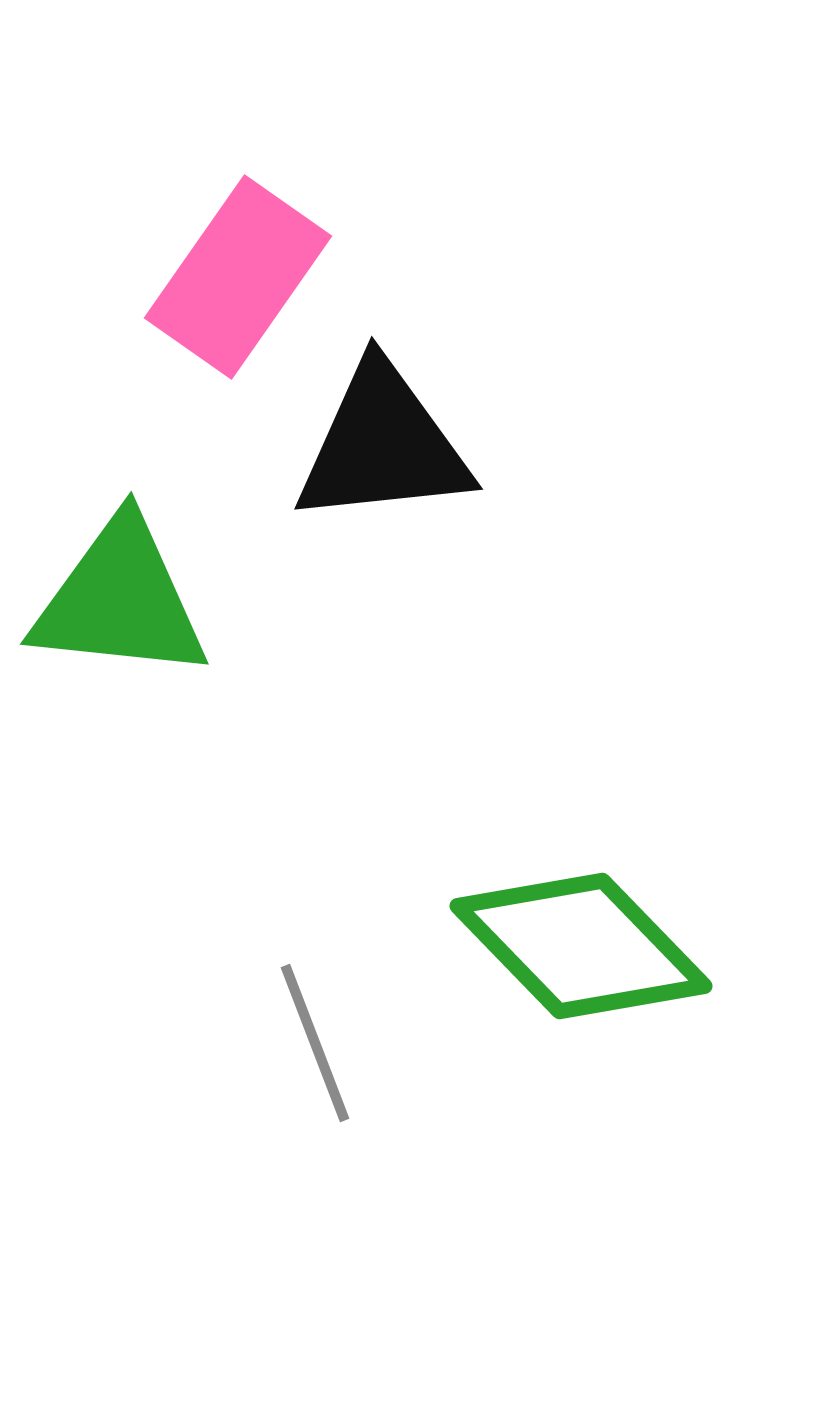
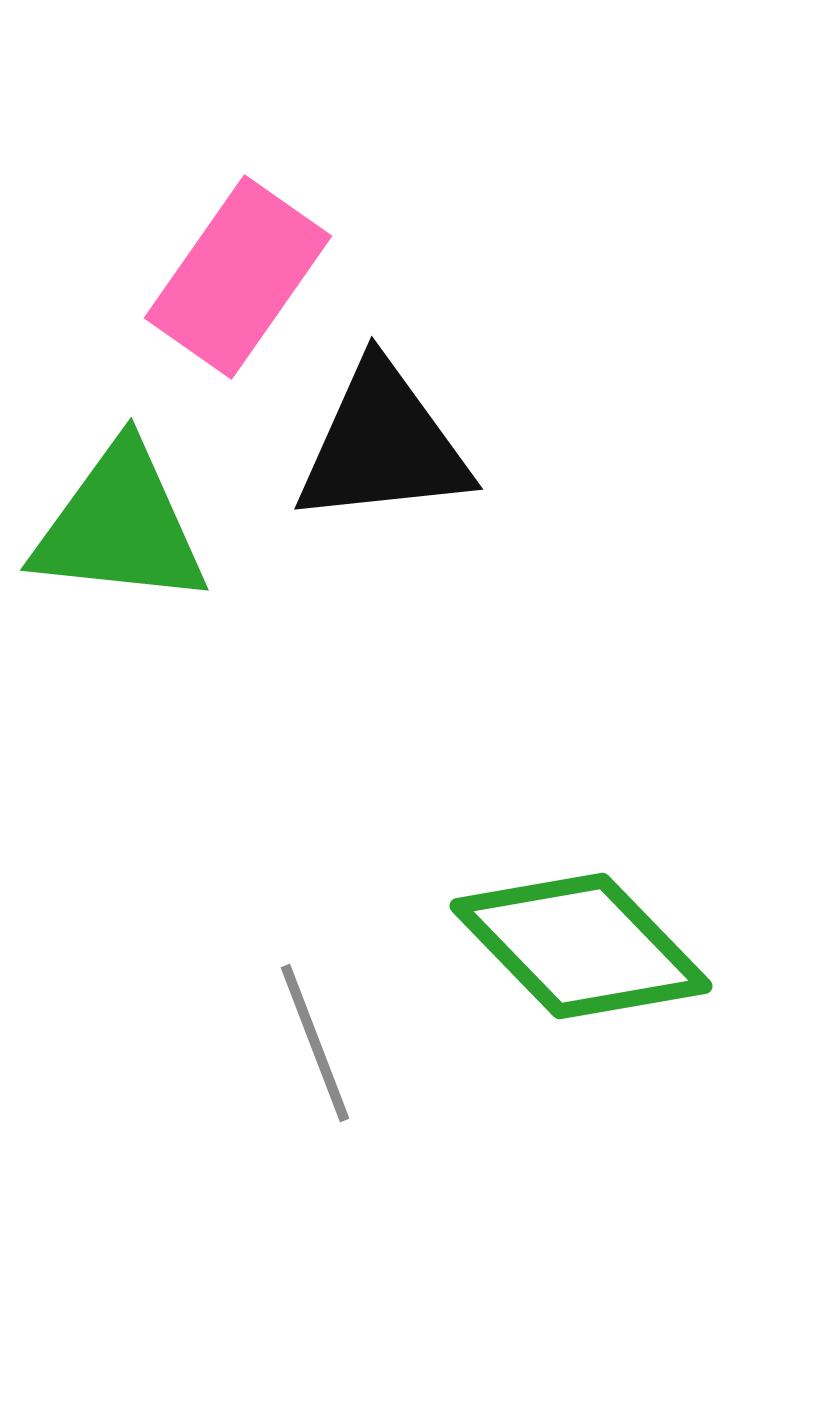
green triangle: moved 74 px up
